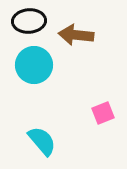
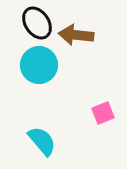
black ellipse: moved 8 px right, 2 px down; rotated 60 degrees clockwise
cyan circle: moved 5 px right
